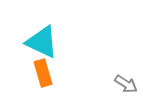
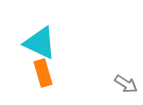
cyan triangle: moved 2 px left, 1 px down
